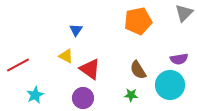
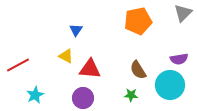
gray triangle: moved 1 px left
red triangle: rotated 30 degrees counterclockwise
